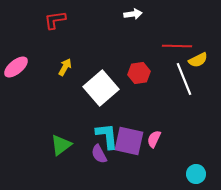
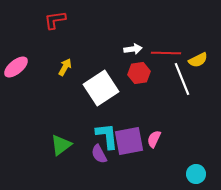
white arrow: moved 35 px down
red line: moved 11 px left, 7 px down
white line: moved 2 px left
white square: rotated 8 degrees clockwise
purple square: rotated 24 degrees counterclockwise
